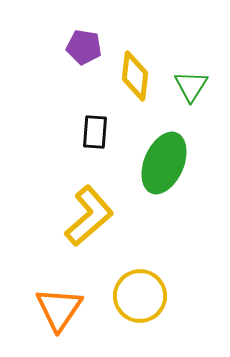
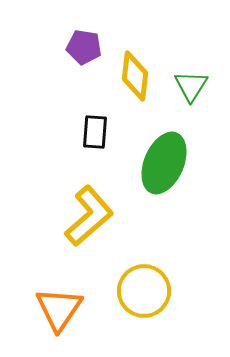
yellow circle: moved 4 px right, 5 px up
